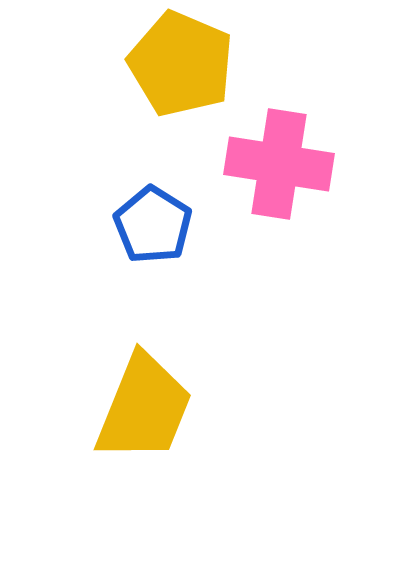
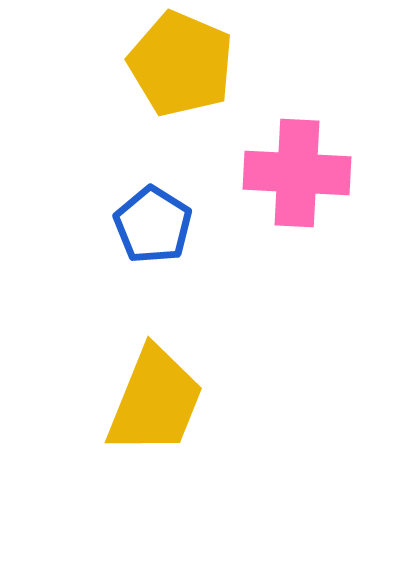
pink cross: moved 18 px right, 9 px down; rotated 6 degrees counterclockwise
yellow trapezoid: moved 11 px right, 7 px up
